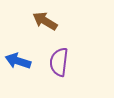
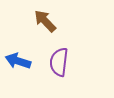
brown arrow: rotated 15 degrees clockwise
